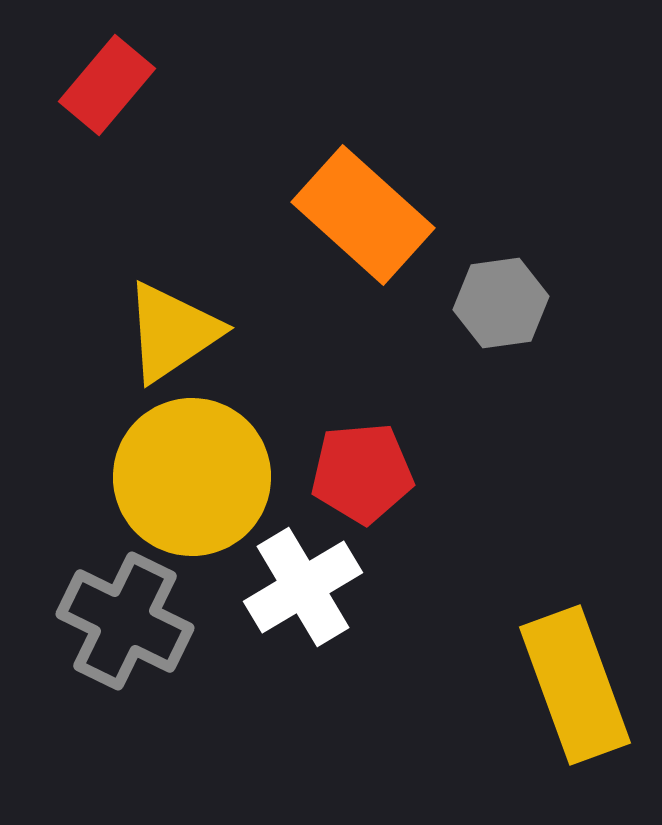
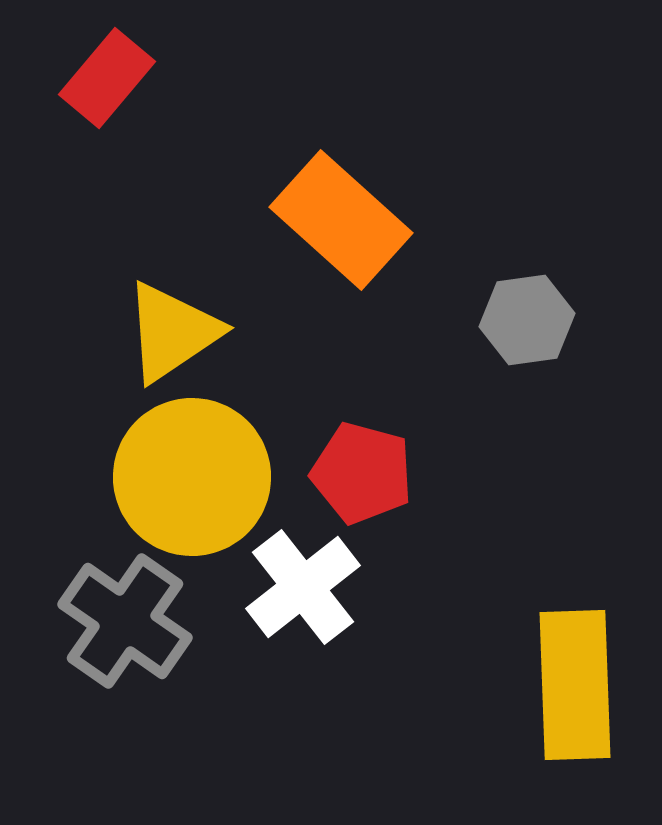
red rectangle: moved 7 px up
orange rectangle: moved 22 px left, 5 px down
gray hexagon: moved 26 px right, 17 px down
red pentagon: rotated 20 degrees clockwise
white cross: rotated 7 degrees counterclockwise
gray cross: rotated 9 degrees clockwise
yellow rectangle: rotated 18 degrees clockwise
